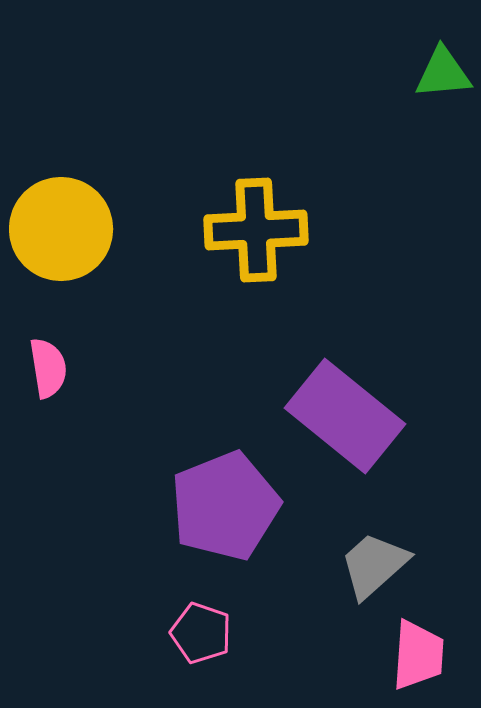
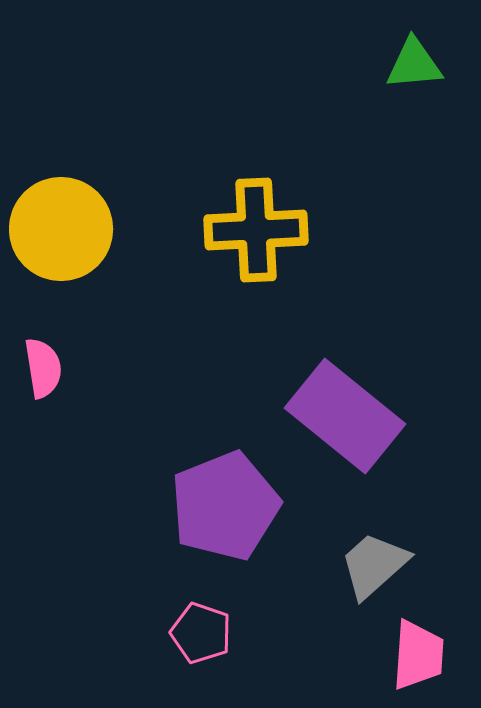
green triangle: moved 29 px left, 9 px up
pink semicircle: moved 5 px left
